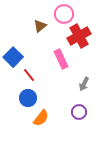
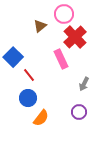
red cross: moved 4 px left, 1 px down; rotated 15 degrees counterclockwise
